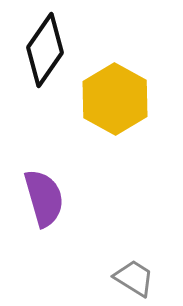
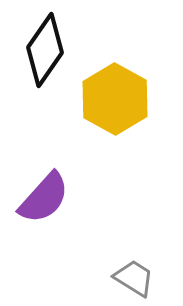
purple semicircle: rotated 58 degrees clockwise
